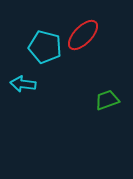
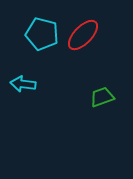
cyan pentagon: moved 3 px left, 13 px up
green trapezoid: moved 5 px left, 3 px up
